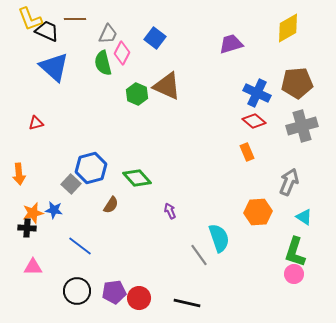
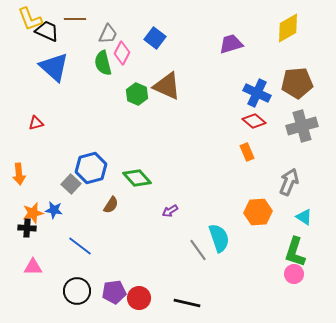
purple arrow: rotated 98 degrees counterclockwise
gray line: moved 1 px left, 5 px up
